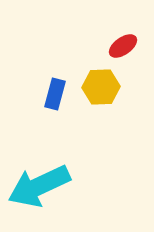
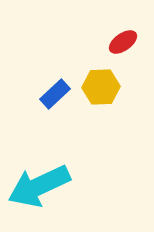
red ellipse: moved 4 px up
blue rectangle: rotated 32 degrees clockwise
